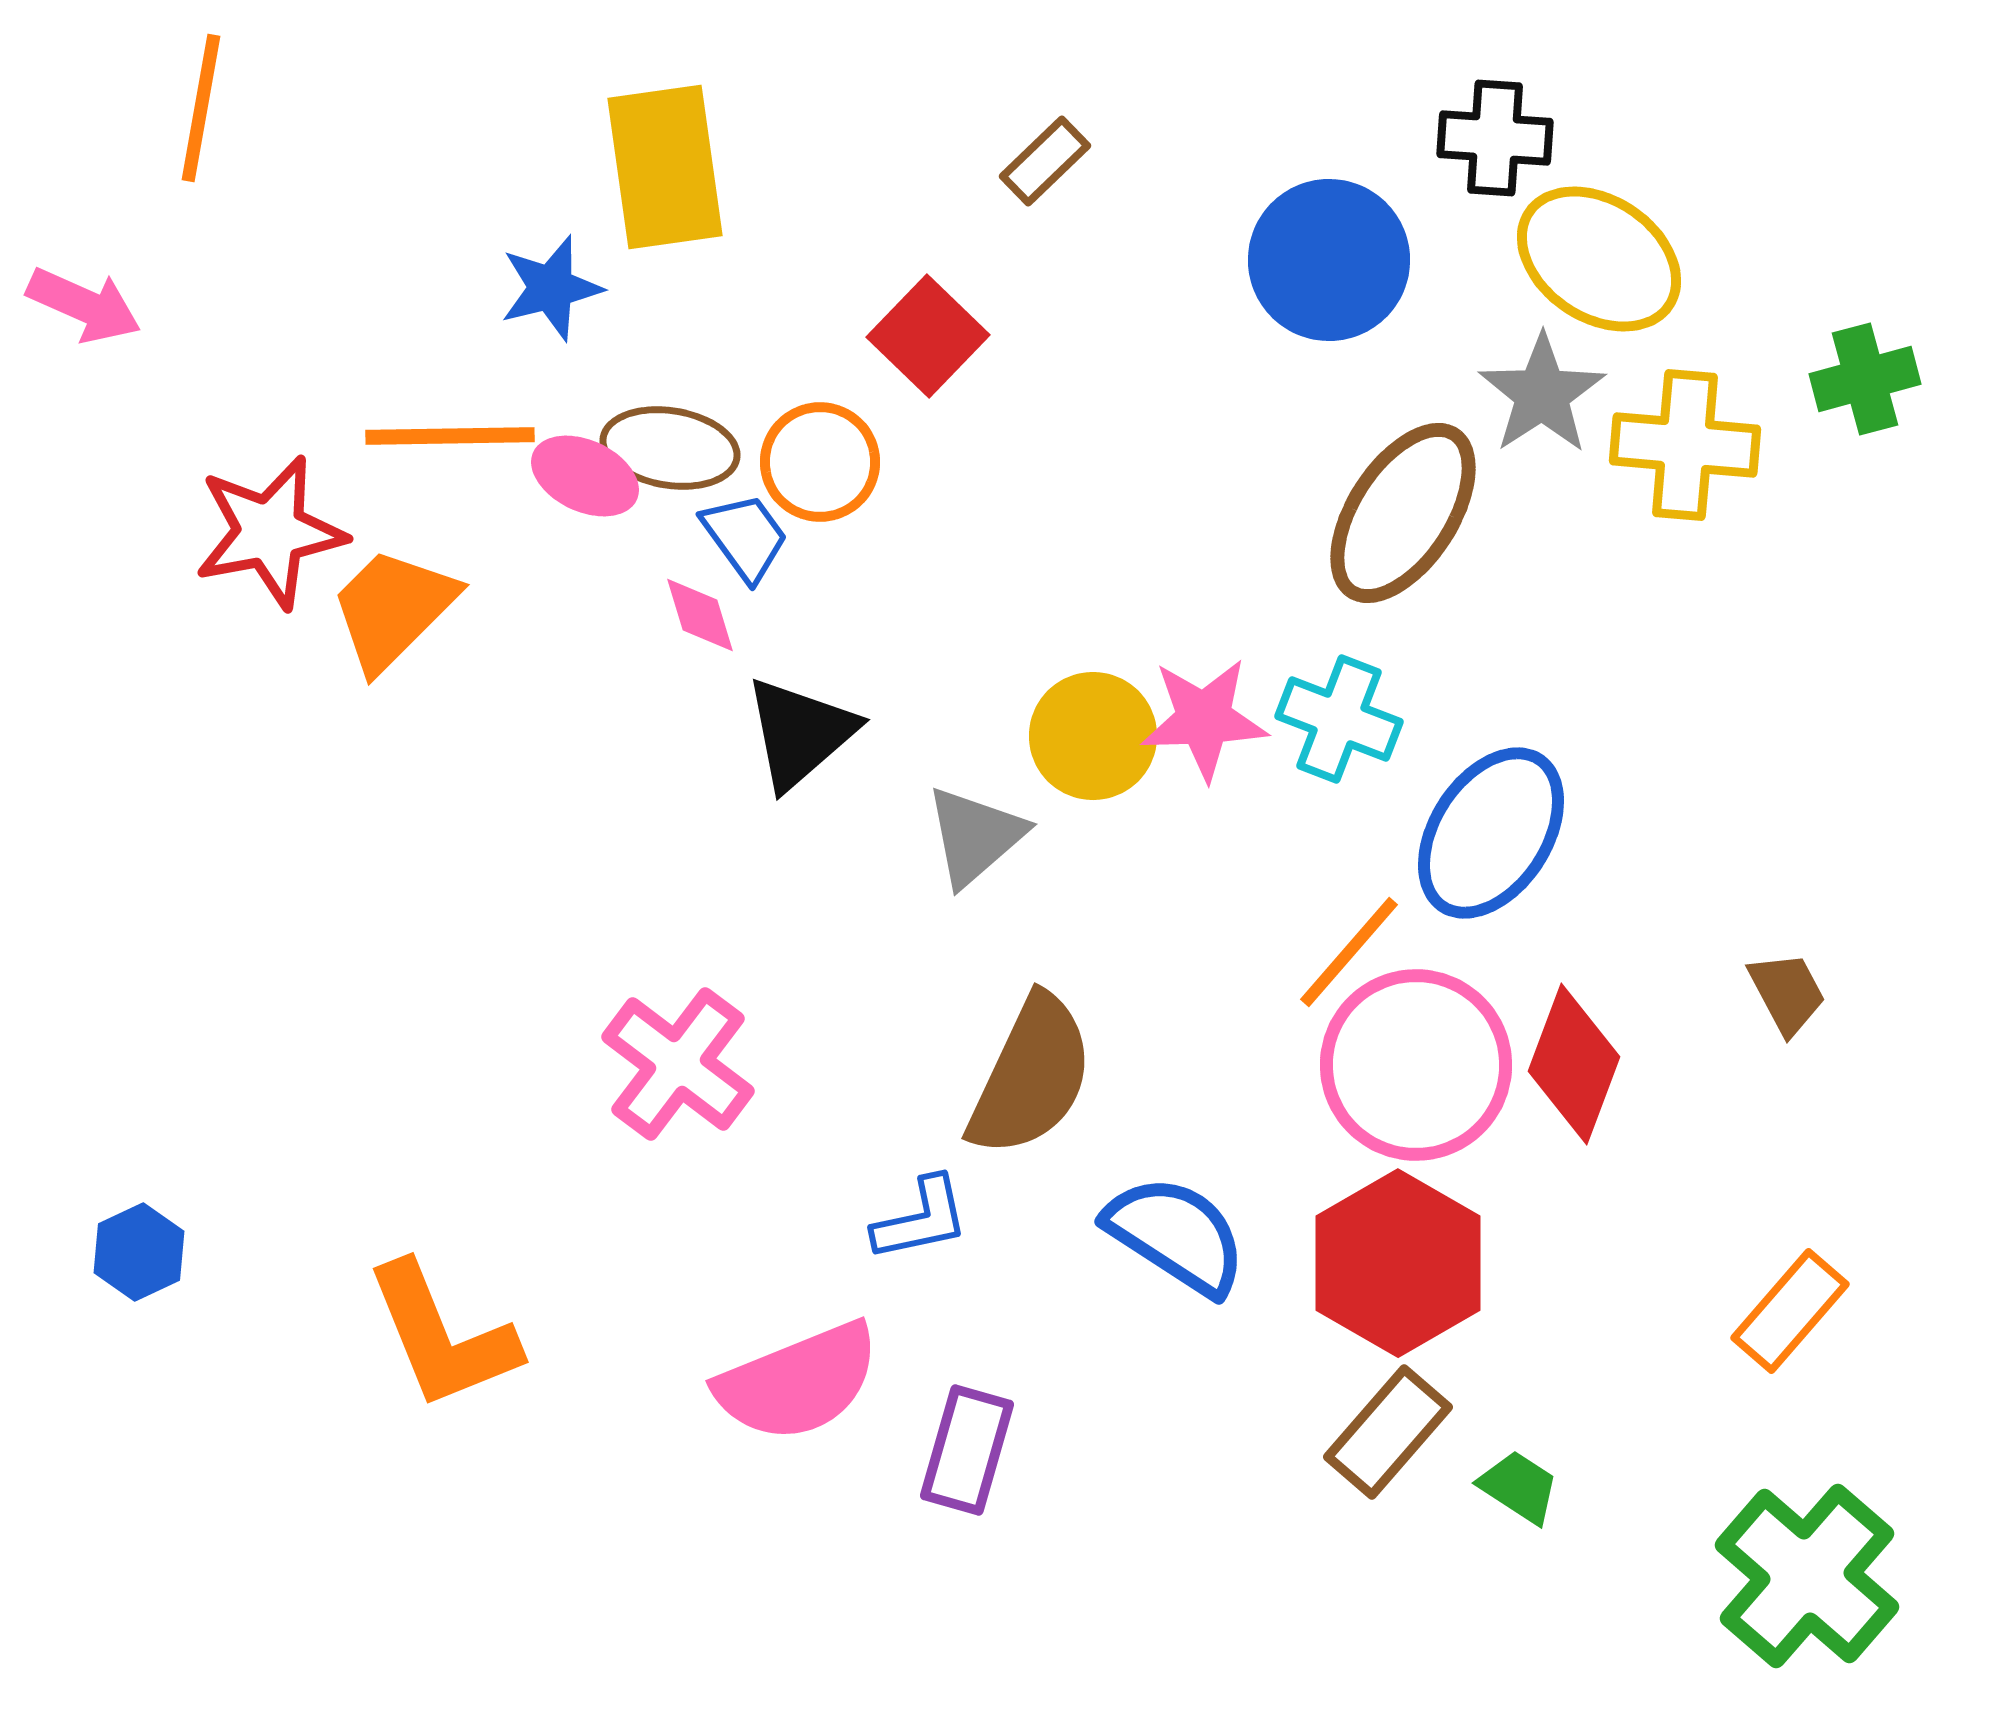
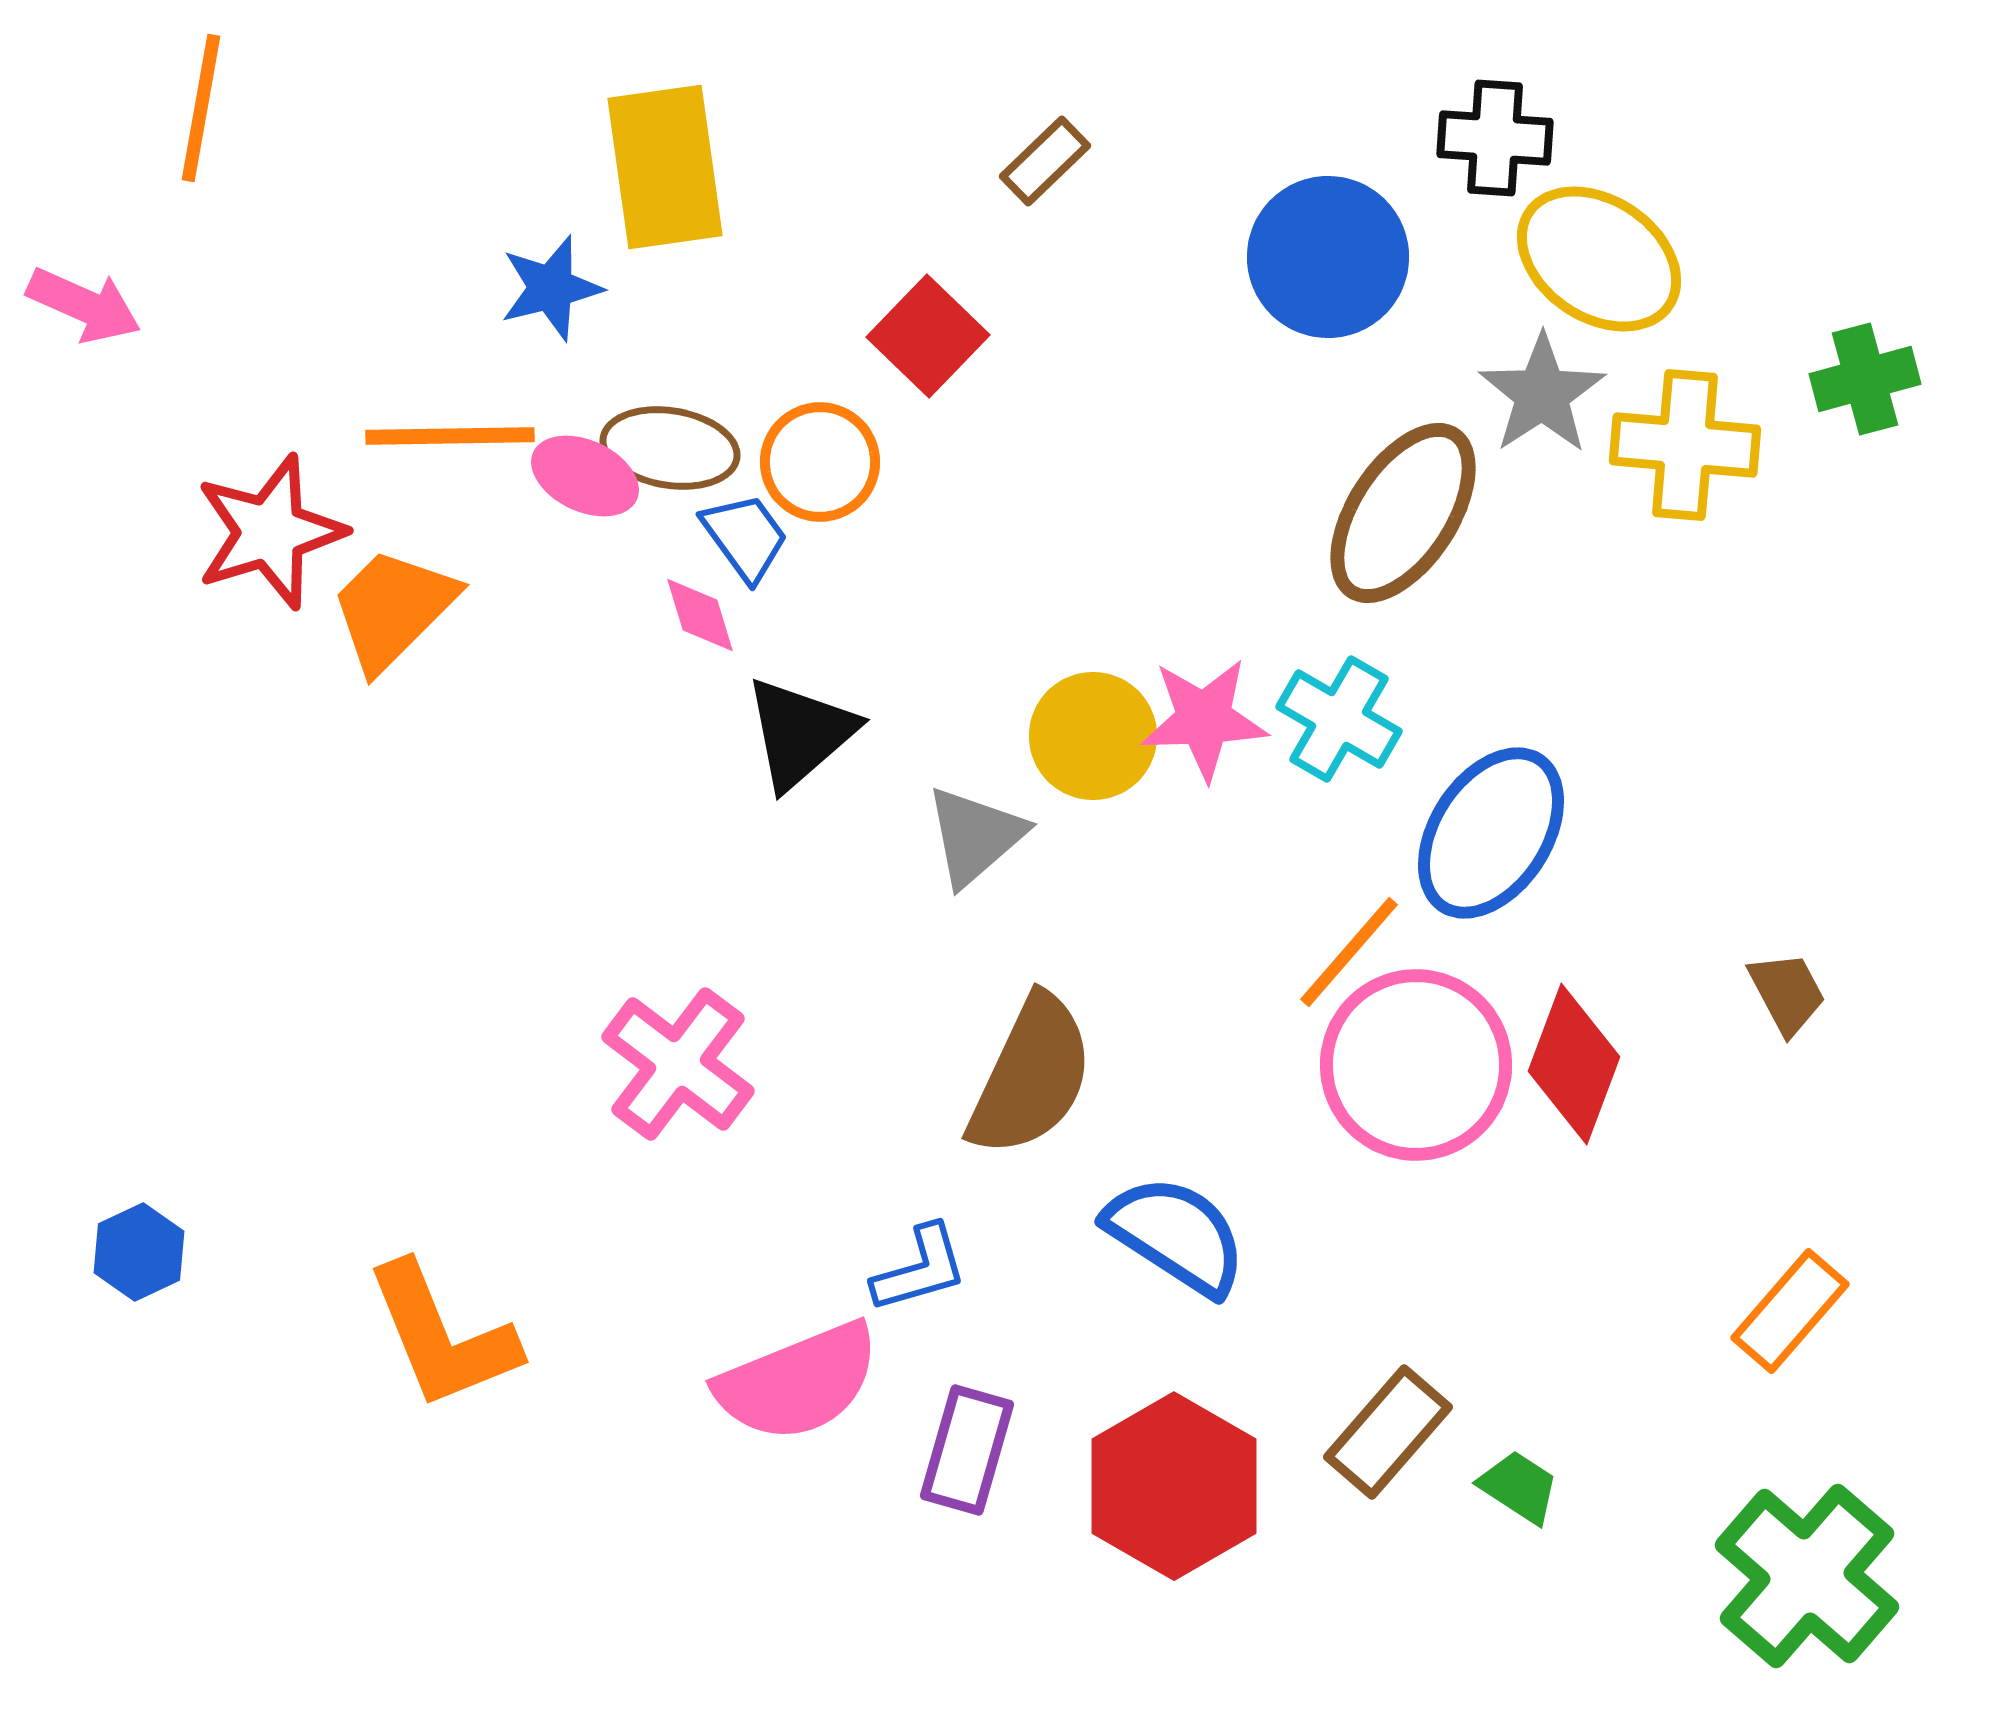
blue circle at (1329, 260): moved 1 px left, 3 px up
red star at (270, 532): rotated 6 degrees counterclockwise
cyan cross at (1339, 719): rotated 9 degrees clockwise
blue L-shape at (921, 1219): moved 1 px left, 50 px down; rotated 4 degrees counterclockwise
red hexagon at (1398, 1263): moved 224 px left, 223 px down
